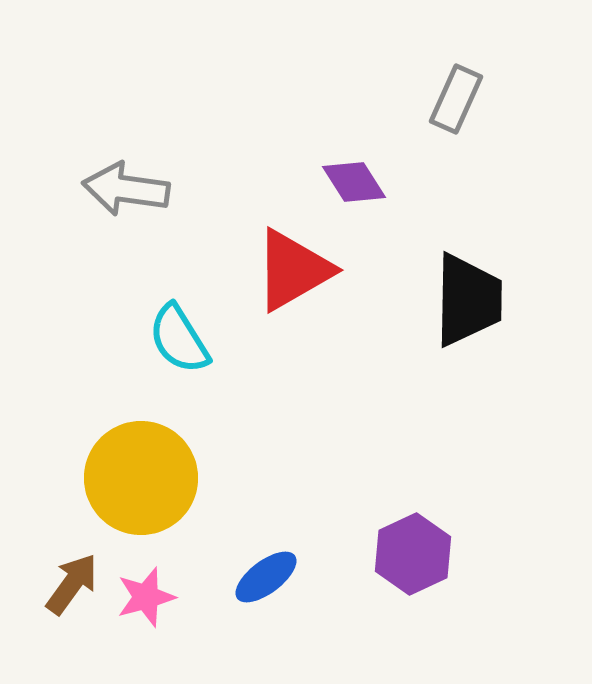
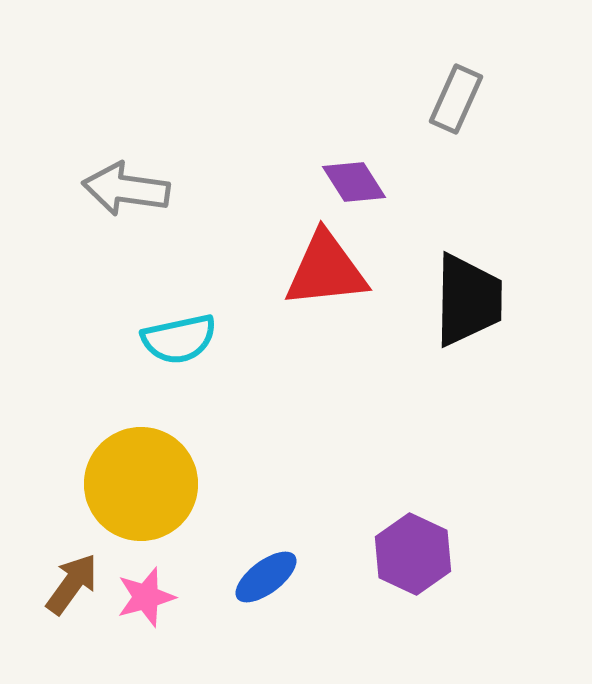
red triangle: moved 33 px right; rotated 24 degrees clockwise
cyan semicircle: rotated 70 degrees counterclockwise
yellow circle: moved 6 px down
purple hexagon: rotated 10 degrees counterclockwise
